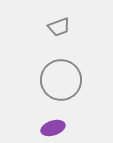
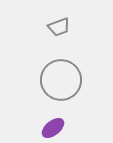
purple ellipse: rotated 20 degrees counterclockwise
